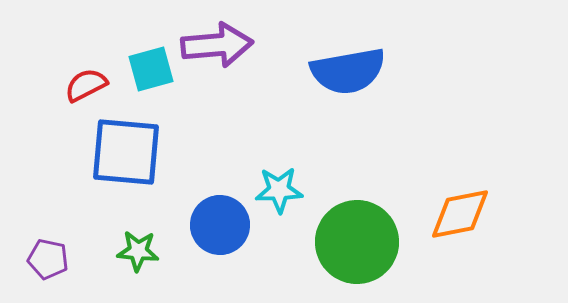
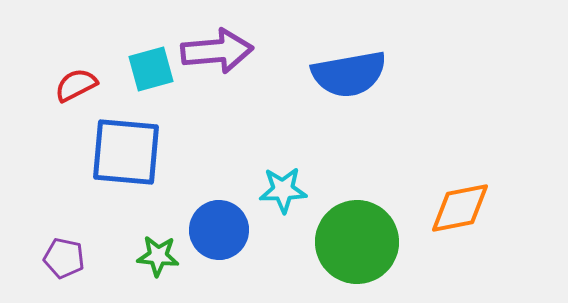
purple arrow: moved 6 px down
blue semicircle: moved 1 px right, 3 px down
red semicircle: moved 10 px left
cyan star: moved 4 px right
orange diamond: moved 6 px up
blue circle: moved 1 px left, 5 px down
green star: moved 20 px right, 5 px down
purple pentagon: moved 16 px right, 1 px up
